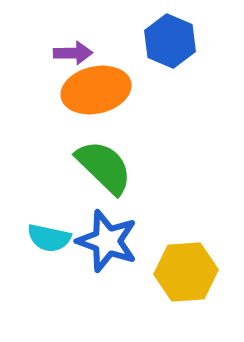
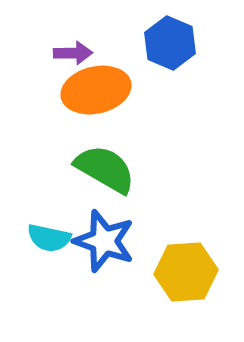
blue hexagon: moved 2 px down
green semicircle: moved 1 px right, 2 px down; rotated 14 degrees counterclockwise
blue star: moved 3 px left
